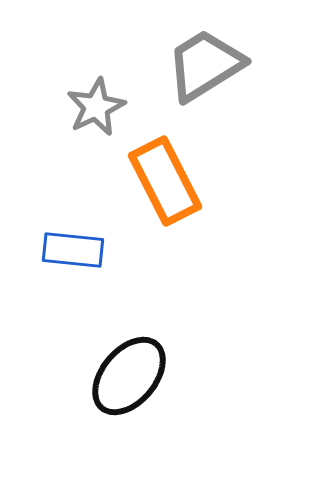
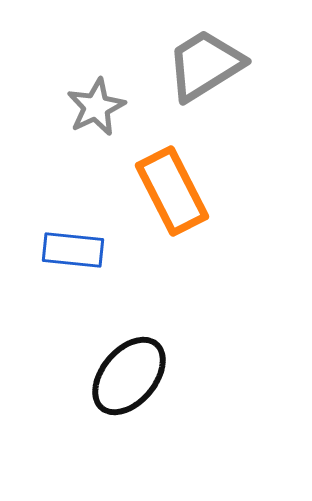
orange rectangle: moved 7 px right, 10 px down
